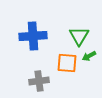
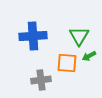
gray cross: moved 2 px right, 1 px up
